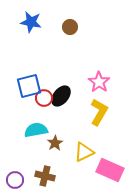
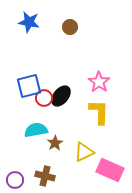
blue star: moved 2 px left
yellow L-shape: rotated 28 degrees counterclockwise
